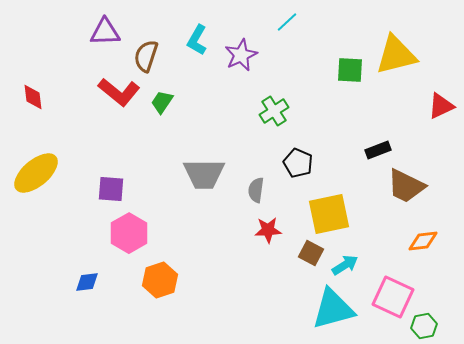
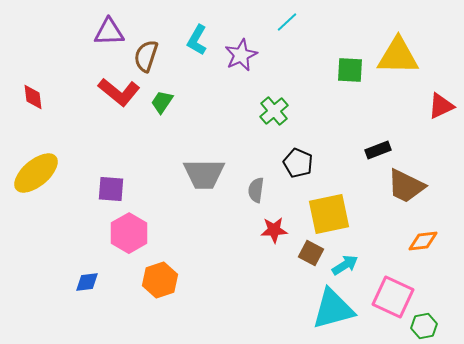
purple triangle: moved 4 px right
yellow triangle: moved 2 px right, 1 px down; rotated 15 degrees clockwise
green cross: rotated 8 degrees counterclockwise
red star: moved 6 px right
